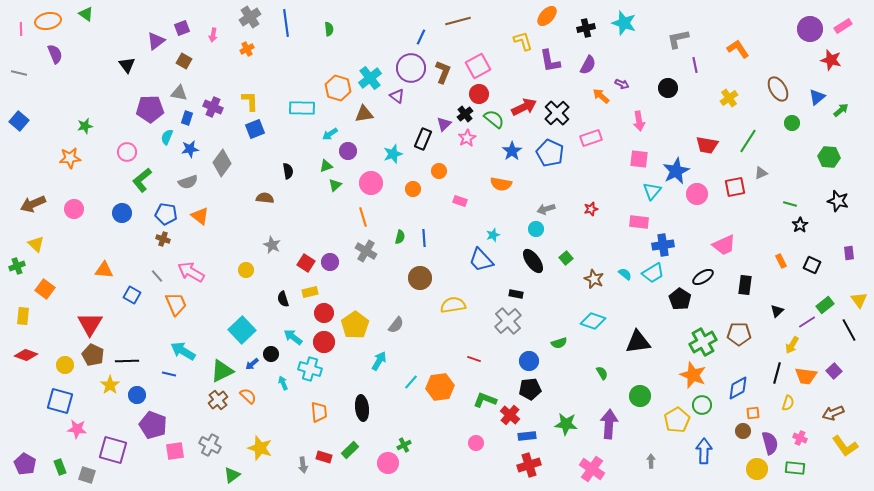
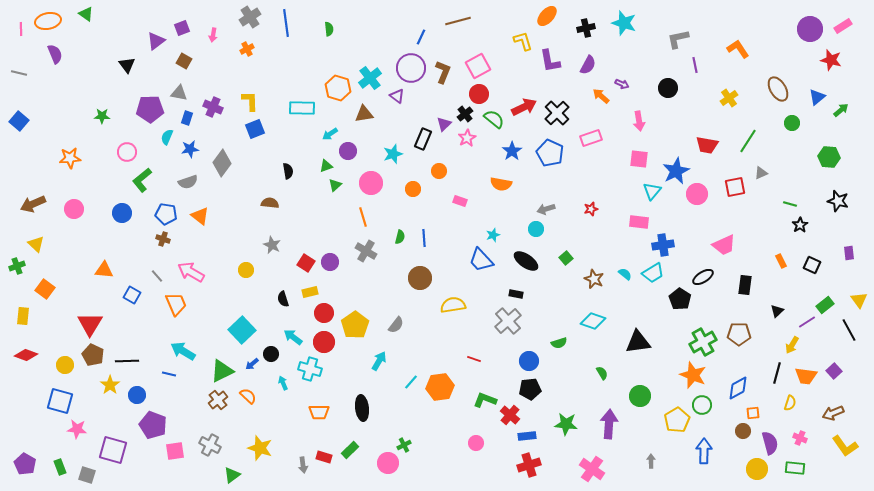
green star at (85, 126): moved 17 px right, 10 px up; rotated 14 degrees clockwise
brown semicircle at (265, 198): moved 5 px right, 5 px down
black ellipse at (533, 261): moved 7 px left; rotated 20 degrees counterclockwise
yellow semicircle at (788, 403): moved 2 px right
orange trapezoid at (319, 412): rotated 95 degrees clockwise
